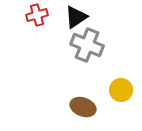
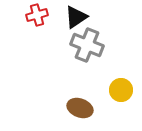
brown ellipse: moved 3 px left, 1 px down
